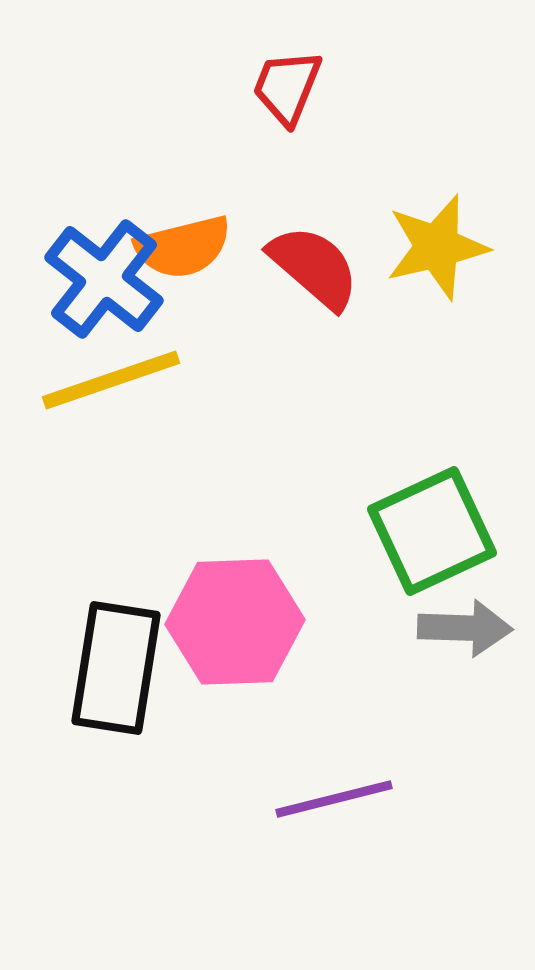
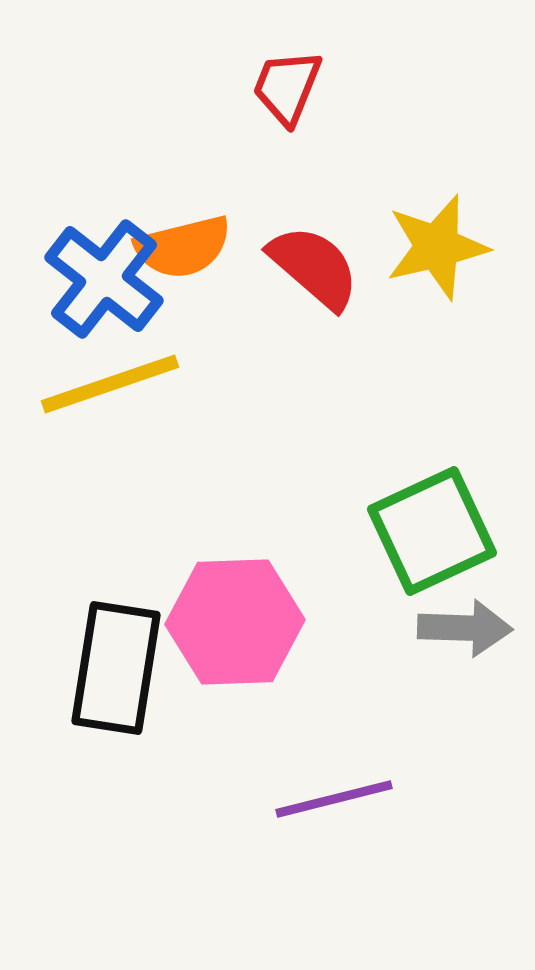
yellow line: moved 1 px left, 4 px down
